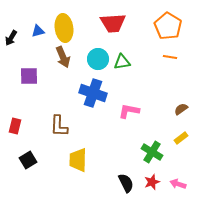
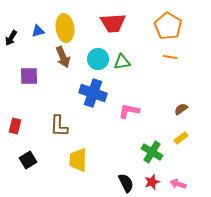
yellow ellipse: moved 1 px right
